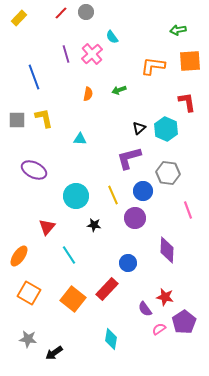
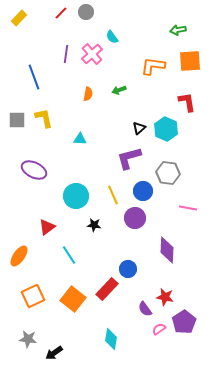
purple line at (66, 54): rotated 24 degrees clockwise
pink line at (188, 210): moved 2 px up; rotated 60 degrees counterclockwise
red triangle at (47, 227): rotated 12 degrees clockwise
blue circle at (128, 263): moved 6 px down
orange square at (29, 293): moved 4 px right, 3 px down; rotated 35 degrees clockwise
